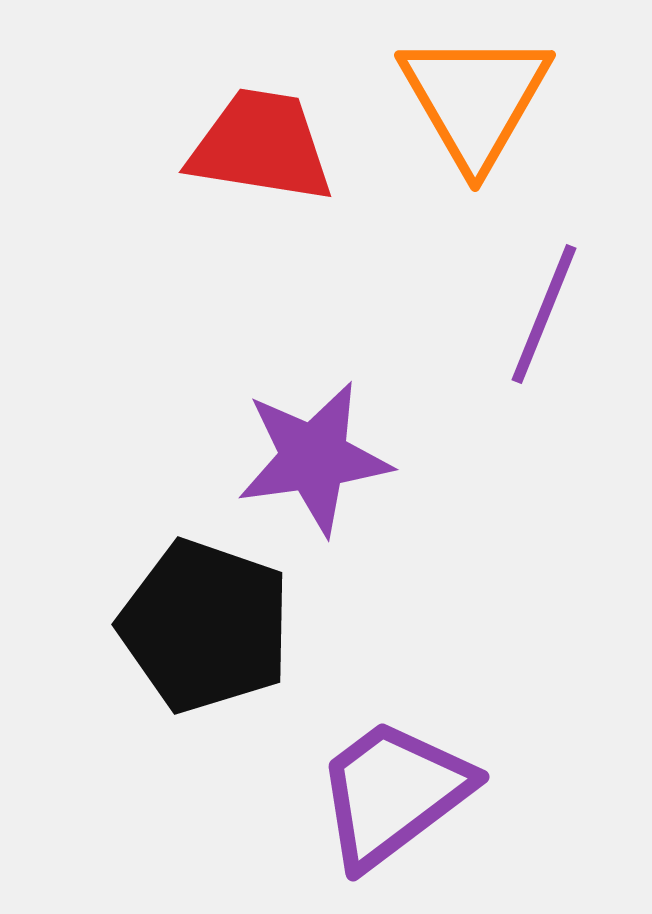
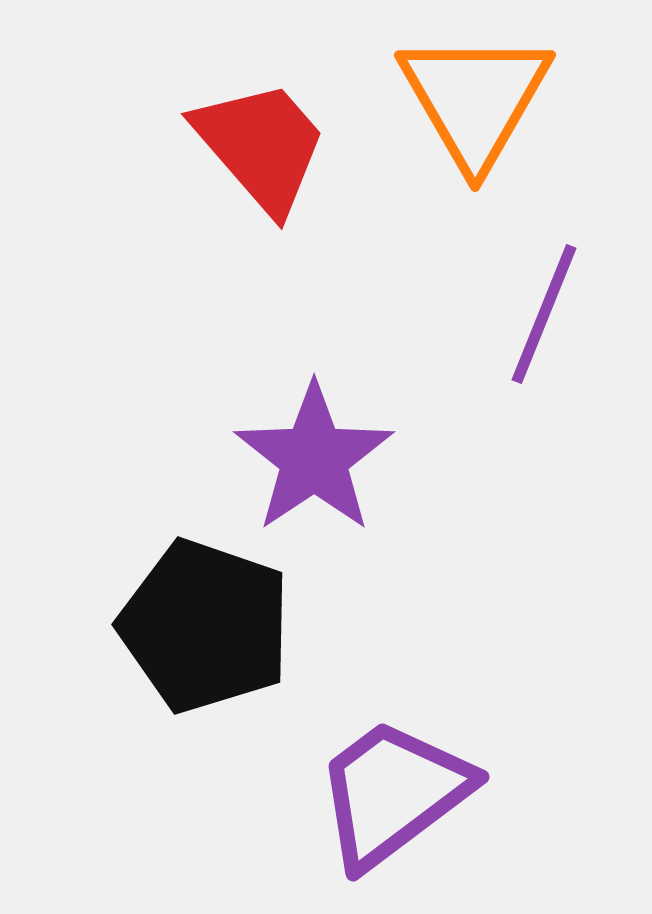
red trapezoid: rotated 40 degrees clockwise
purple star: rotated 26 degrees counterclockwise
